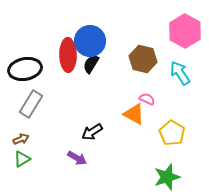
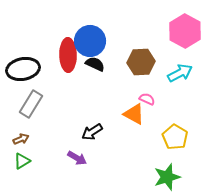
brown hexagon: moved 2 px left, 3 px down; rotated 16 degrees counterclockwise
black semicircle: moved 4 px right; rotated 84 degrees clockwise
black ellipse: moved 2 px left
cyan arrow: rotated 95 degrees clockwise
yellow pentagon: moved 3 px right, 4 px down
green triangle: moved 2 px down
